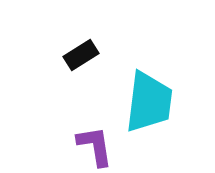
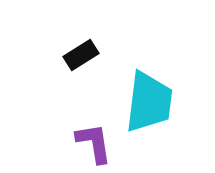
purple L-shape: moved 1 px left, 3 px up
